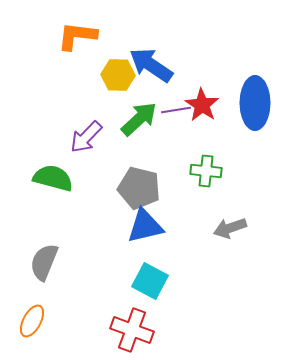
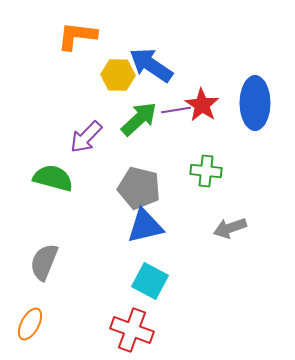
orange ellipse: moved 2 px left, 3 px down
